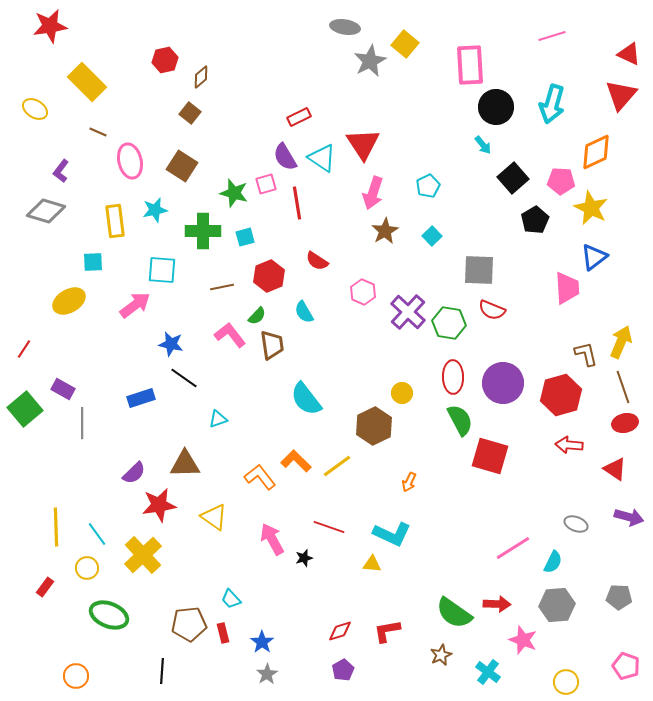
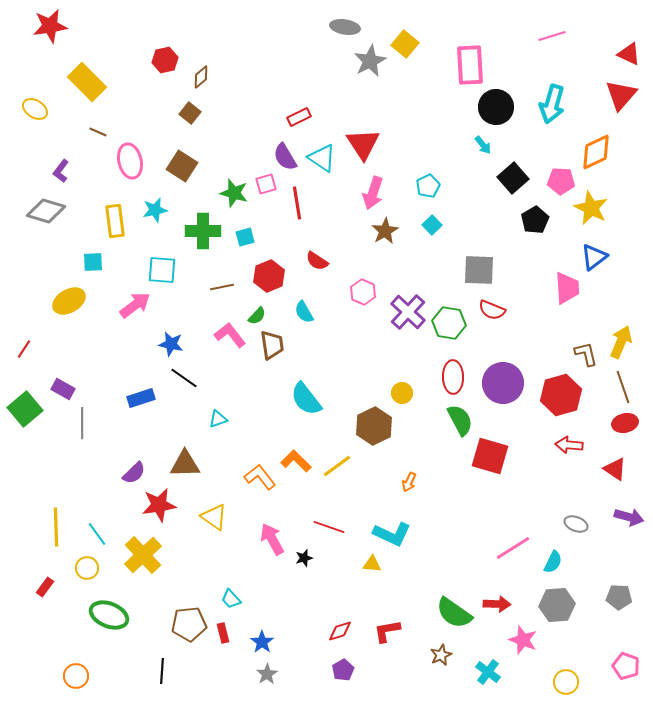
cyan square at (432, 236): moved 11 px up
